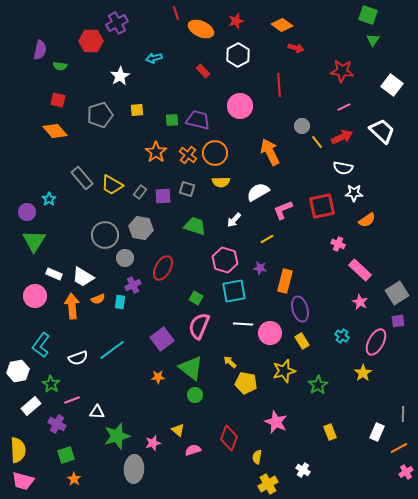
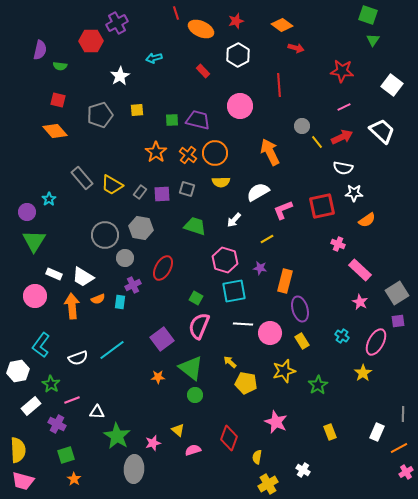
purple square at (163, 196): moved 1 px left, 2 px up
green star at (117, 436): rotated 24 degrees counterclockwise
